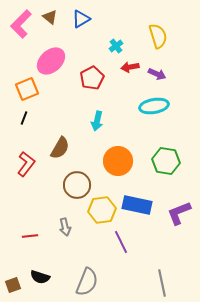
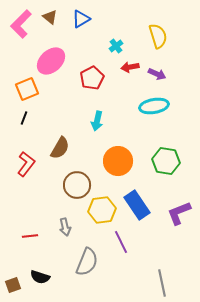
blue rectangle: rotated 44 degrees clockwise
gray semicircle: moved 20 px up
